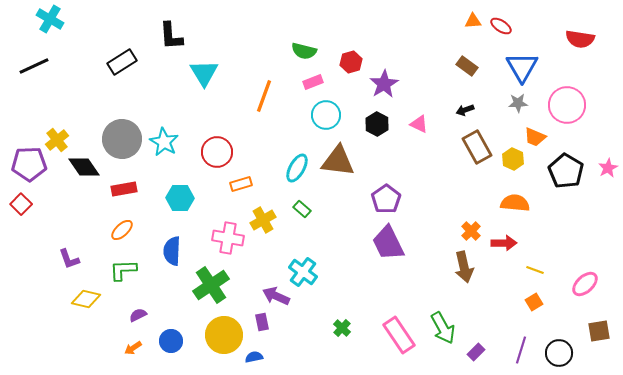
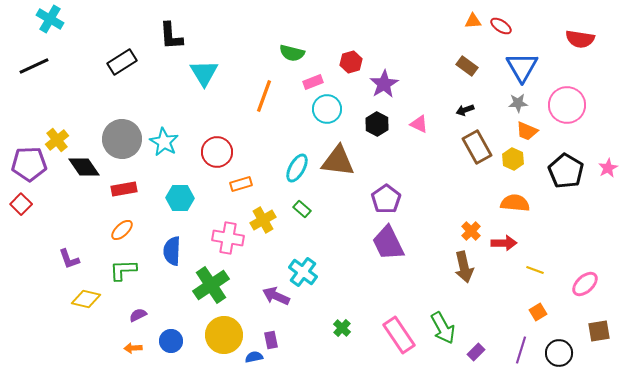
green semicircle at (304, 51): moved 12 px left, 2 px down
cyan circle at (326, 115): moved 1 px right, 6 px up
orange trapezoid at (535, 137): moved 8 px left, 6 px up
orange square at (534, 302): moved 4 px right, 10 px down
purple rectangle at (262, 322): moved 9 px right, 18 px down
orange arrow at (133, 348): rotated 30 degrees clockwise
